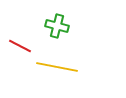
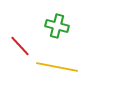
red line: rotated 20 degrees clockwise
